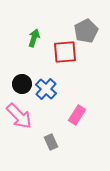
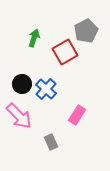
red square: rotated 25 degrees counterclockwise
